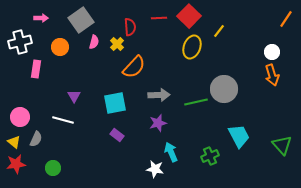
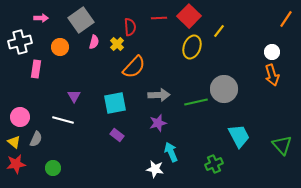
green cross: moved 4 px right, 8 px down
